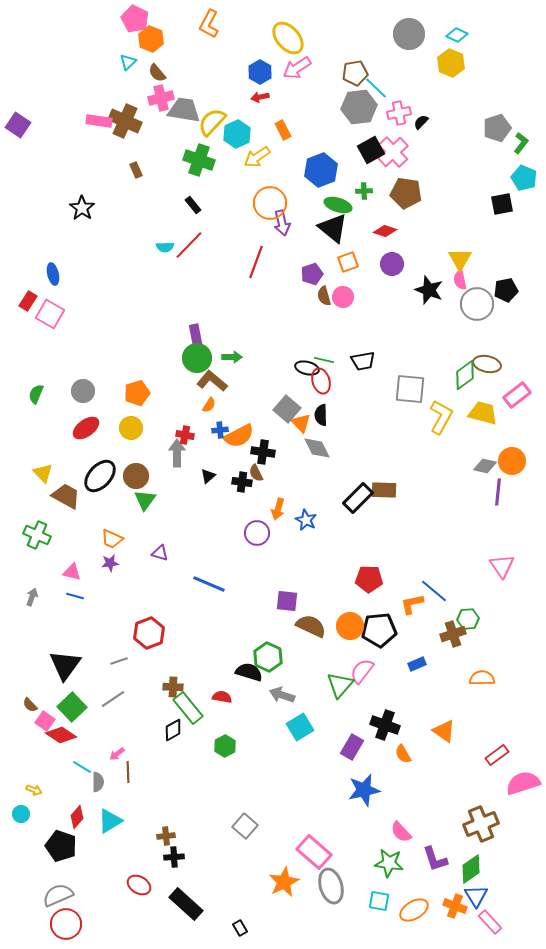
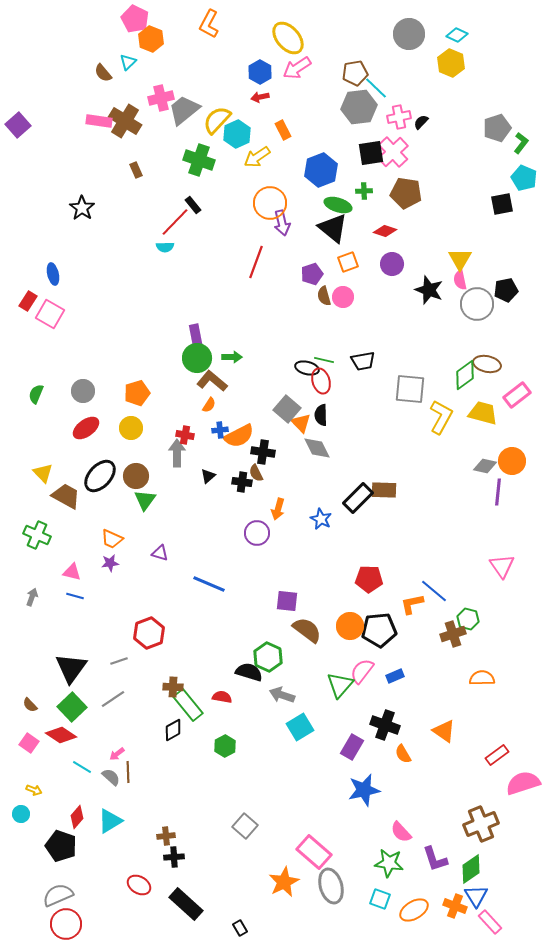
brown semicircle at (157, 73): moved 54 px left
gray trapezoid at (184, 110): rotated 48 degrees counterclockwise
pink cross at (399, 113): moved 4 px down
brown cross at (125, 121): rotated 8 degrees clockwise
yellow semicircle at (212, 122): moved 5 px right, 2 px up
purple square at (18, 125): rotated 15 degrees clockwise
black square at (371, 150): moved 3 px down; rotated 20 degrees clockwise
red line at (189, 245): moved 14 px left, 23 px up
blue star at (306, 520): moved 15 px right, 1 px up
green hexagon at (468, 619): rotated 20 degrees clockwise
brown semicircle at (311, 626): moved 4 px left, 4 px down; rotated 12 degrees clockwise
blue rectangle at (417, 664): moved 22 px left, 12 px down
black triangle at (65, 665): moved 6 px right, 3 px down
green rectangle at (188, 708): moved 3 px up
pink square at (45, 721): moved 16 px left, 22 px down
gray semicircle at (98, 782): moved 13 px right, 5 px up; rotated 48 degrees counterclockwise
cyan square at (379, 901): moved 1 px right, 2 px up; rotated 10 degrees clockwise
